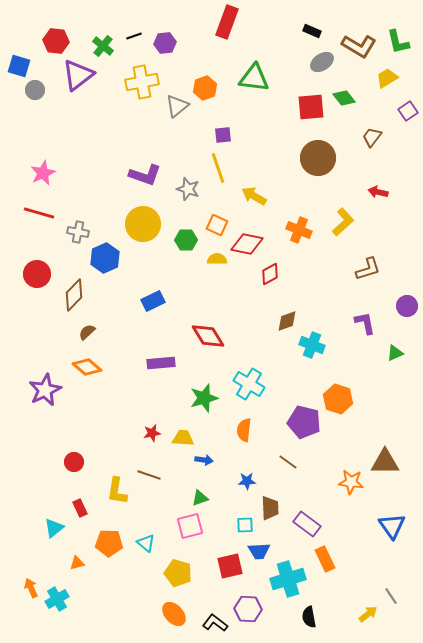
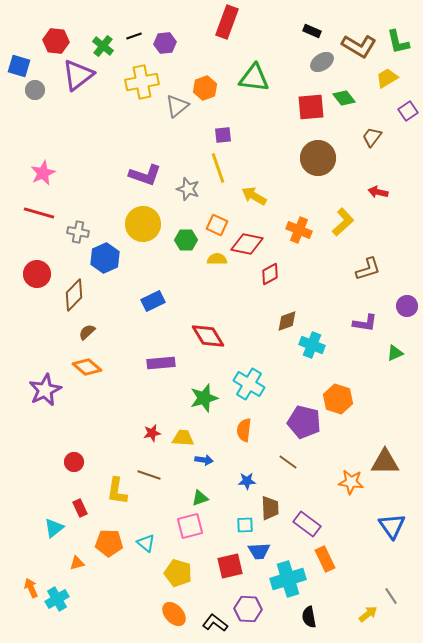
purple L-shape at (365, 323): rotated 110 degrees clockwise
